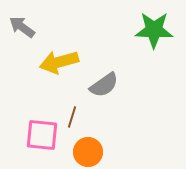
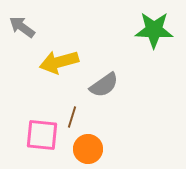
orange circle: moved 3 px up
